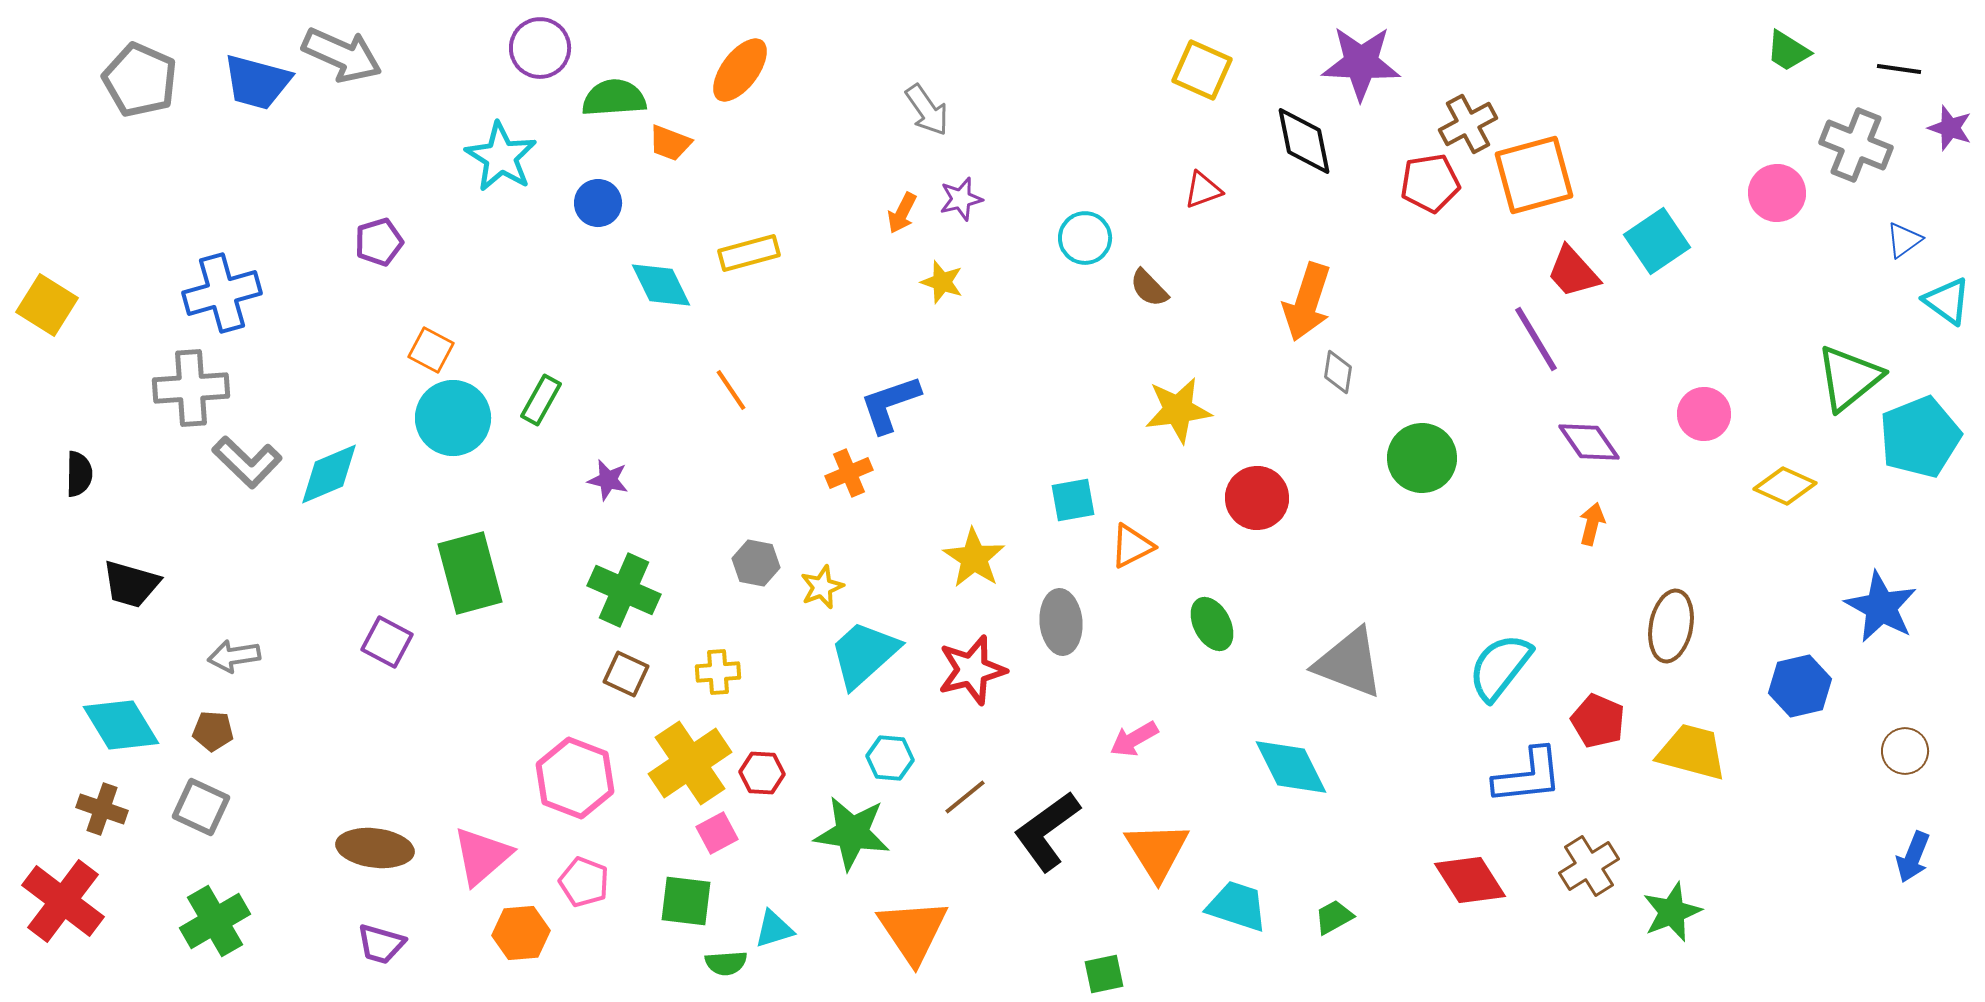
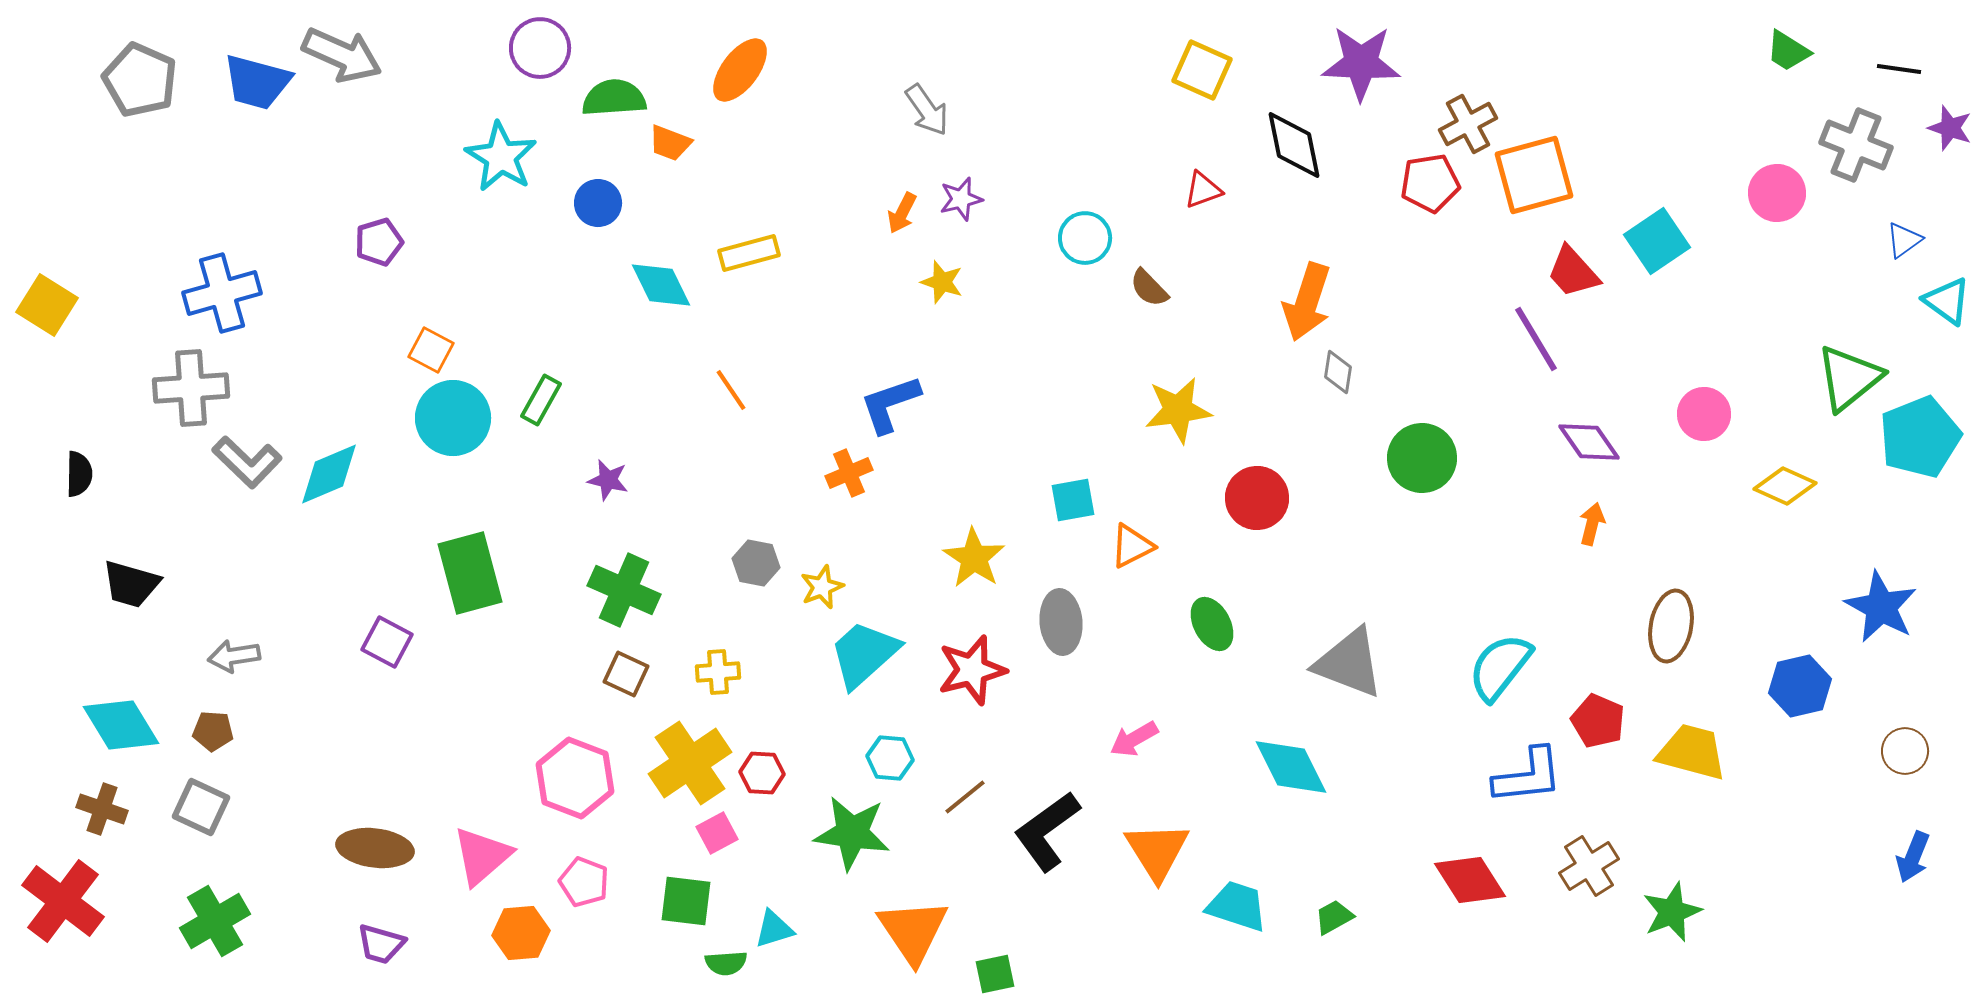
black diamond at (1304, 141): moved 10 px left, 4 px down
green square at (1104, 974): moved 109 px left
